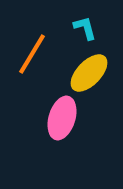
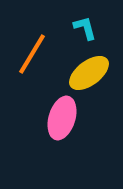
yellow ellipse: rotated 9 degrees clockwise
